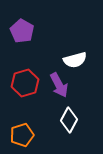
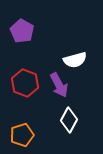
red hexagon: rotated 24 degrees counterclockwise
